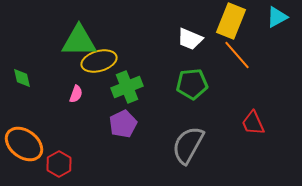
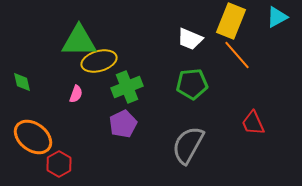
green diamond: moved 4 px down
orange ellipse: moved 9 px right, 7 px up
